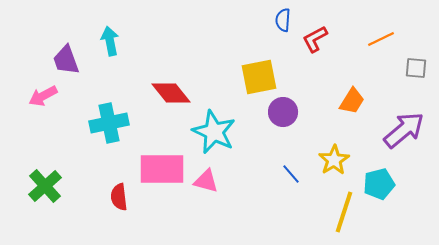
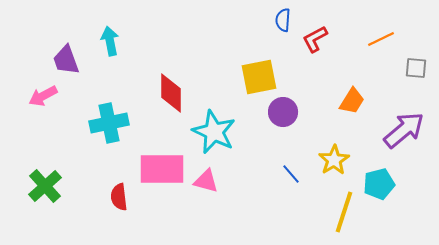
red diamond: rotated 39 degrees clockwise
